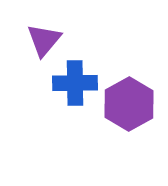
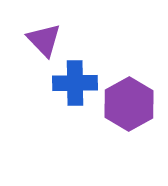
purple triangle: rotated 24 degrees counterclockwise
